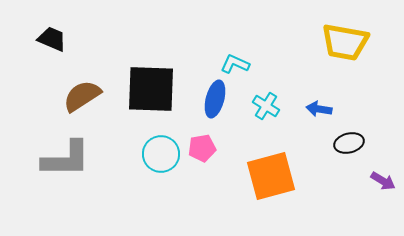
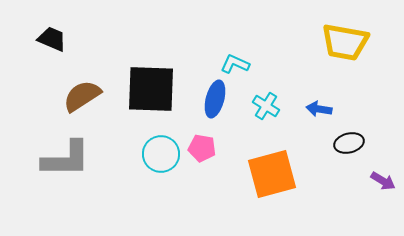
pink pentagon: rotated 20 degrees clockwise
orange square: moved 1 px right, 2 px up
